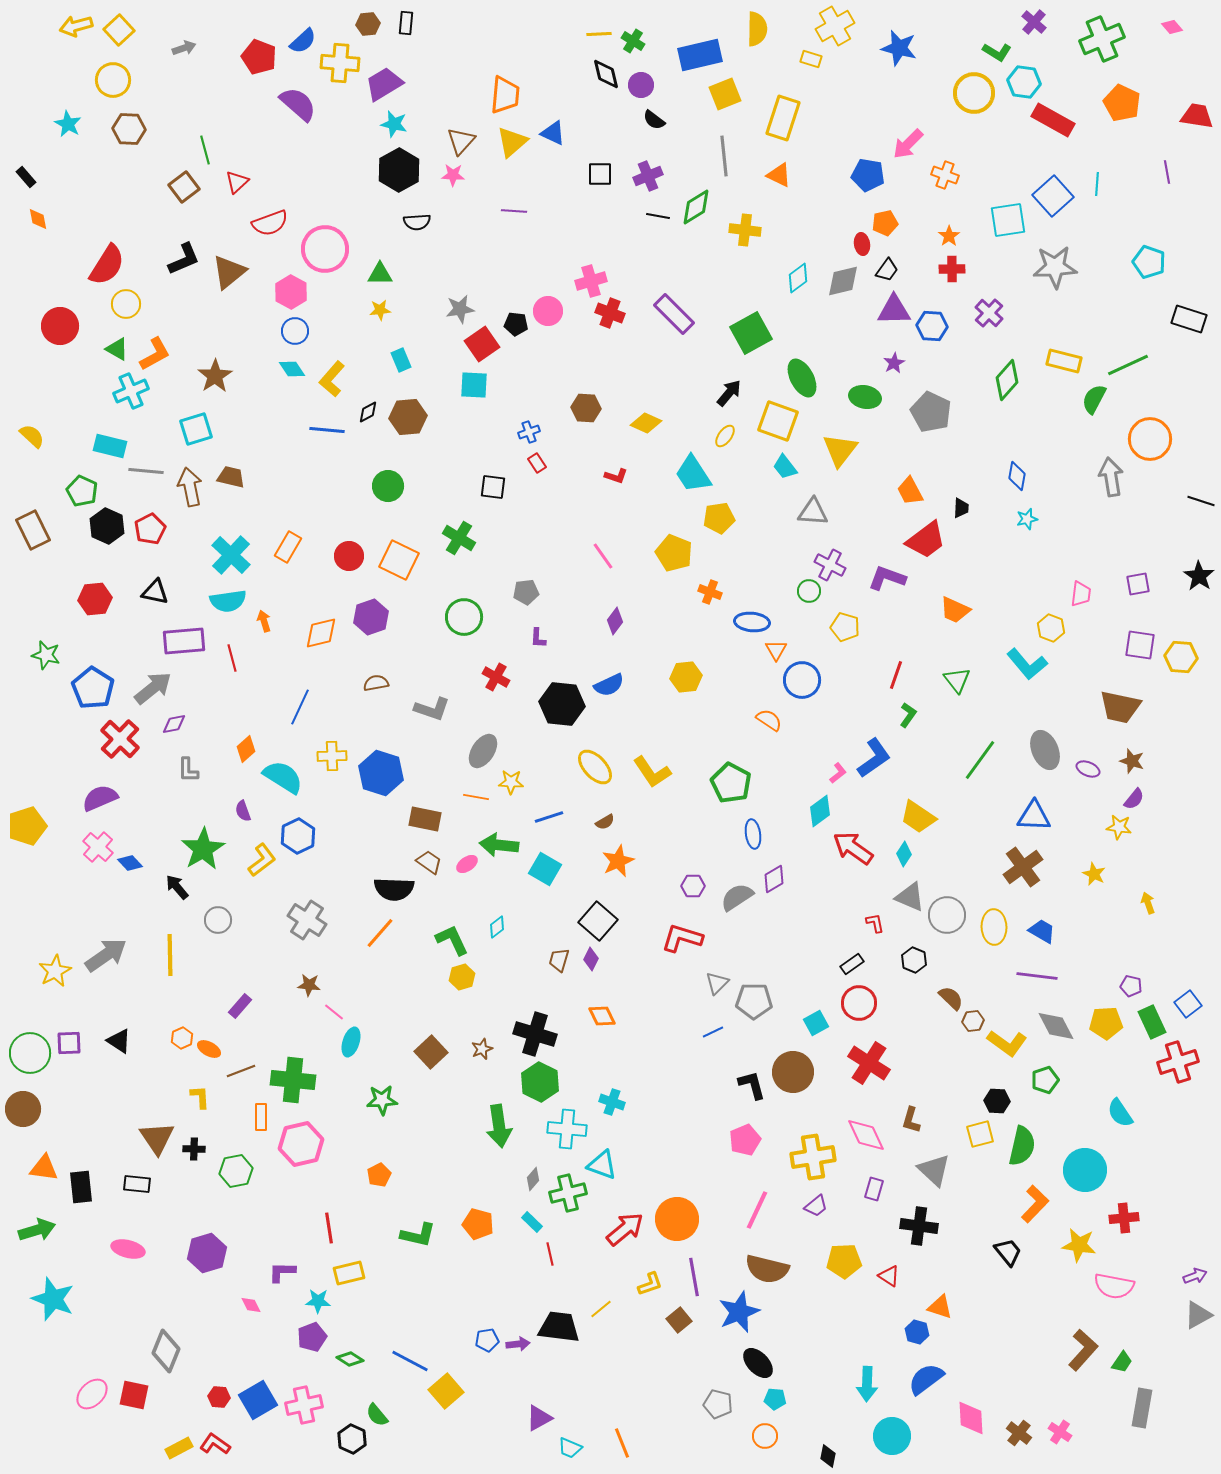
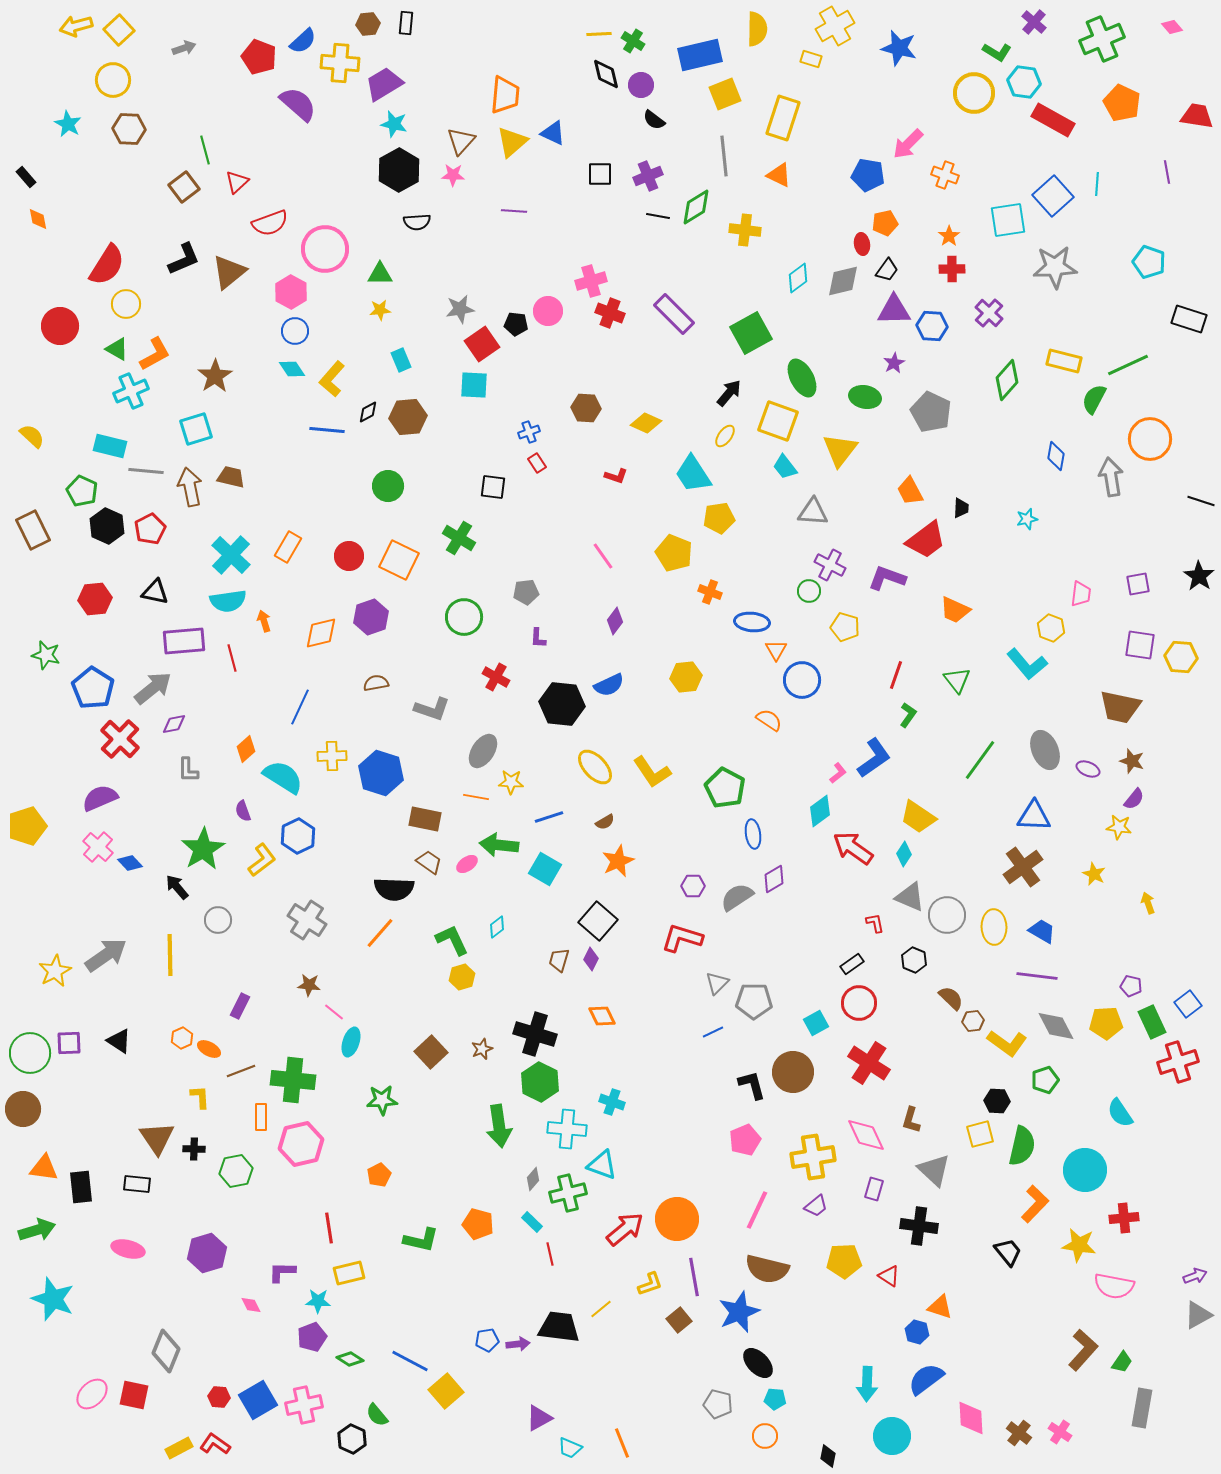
blue diamond at (1017, 476): moved 39 px right, 20 px up
green pentagon at (731, 783): moved 6 px left, 5 px down
purple rectangle at (240, 1006): rotated 15 degrees counterclockwise
green L-shape at (418, 1235): moved 3 px right, 5 px down
